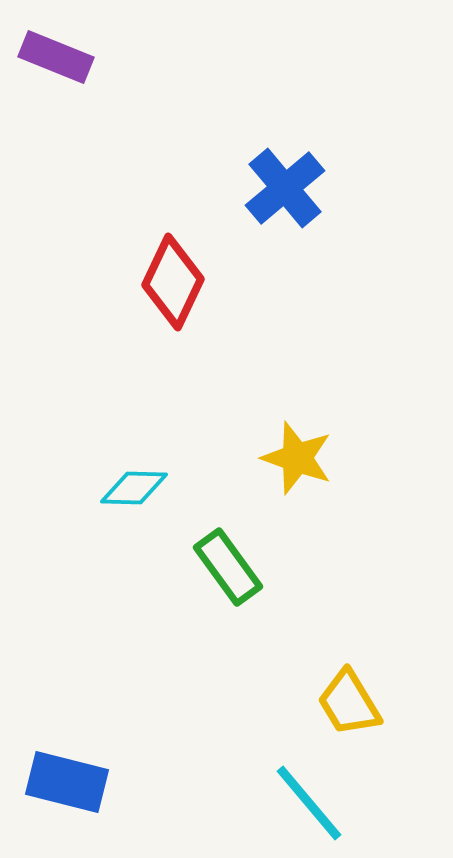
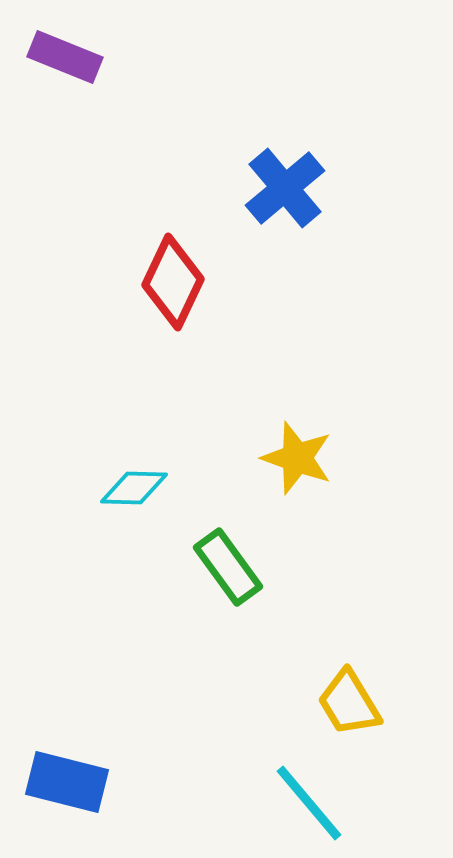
purple rectangle: moved 9 px right
